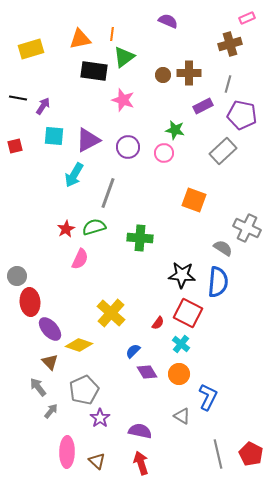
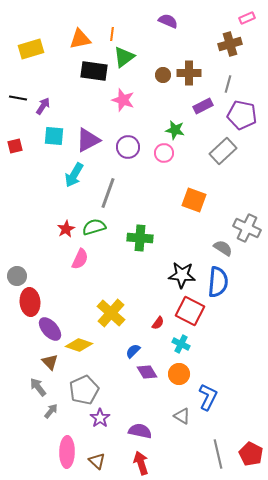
red square at (188, 313): moved 2 px right, 2 px up
cyan cross at (181, 344): rotated 12 degrees counterclockwise
